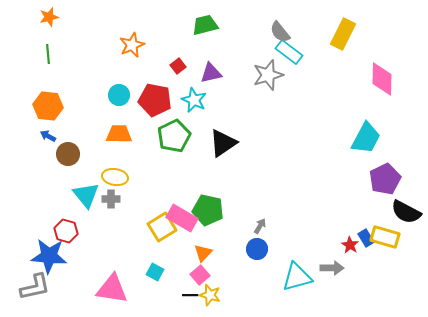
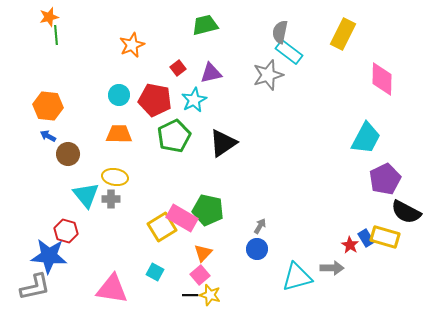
gray semicircle at (280, 32): rotated 50 degrees clockwise
green line at (48, 54): moved 8 px right, 19 px up
red square at (178, 66): moved 2 px down
cyan star at (194, 100): rotated 20 degrees clockwise
